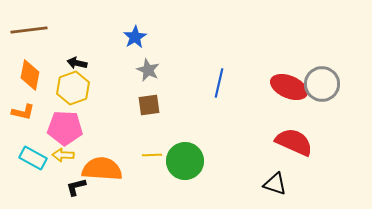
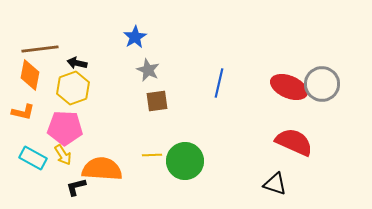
brown line: moved 11 px right, 19 px down
brown square: moved 8 px right, 4 px up
yellow arrow: rotated 125 degrees counterclockwise
